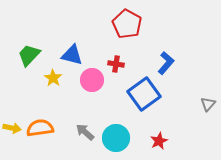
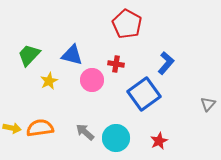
yellow star: moved 4 px left, 3 px down; rotated 12 degrees clockwise
